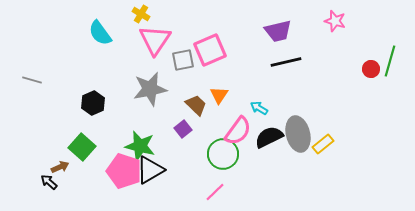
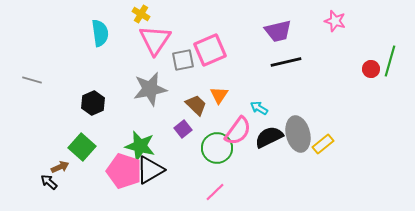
cyan semicircle: rotated 152 degrees counterclockwise
green circle: moved 6 px left, 6 px up
